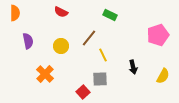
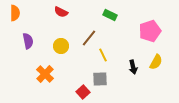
pink pentagon: moved 8 px left, 4 px up
yellow semicircle: moved 7 px left, 14 px up
